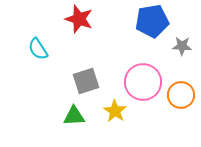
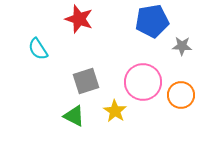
green triangle: rotated 30 degrees clockwise
